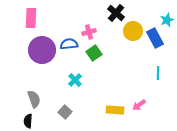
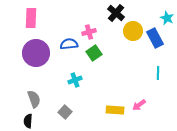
cyan star: moved 2 px up; rotated 24 degrees counterclockwise
purple circle: moved 6 px left, 3 px down
cyan cross: rotated 24 degrees clockwise
